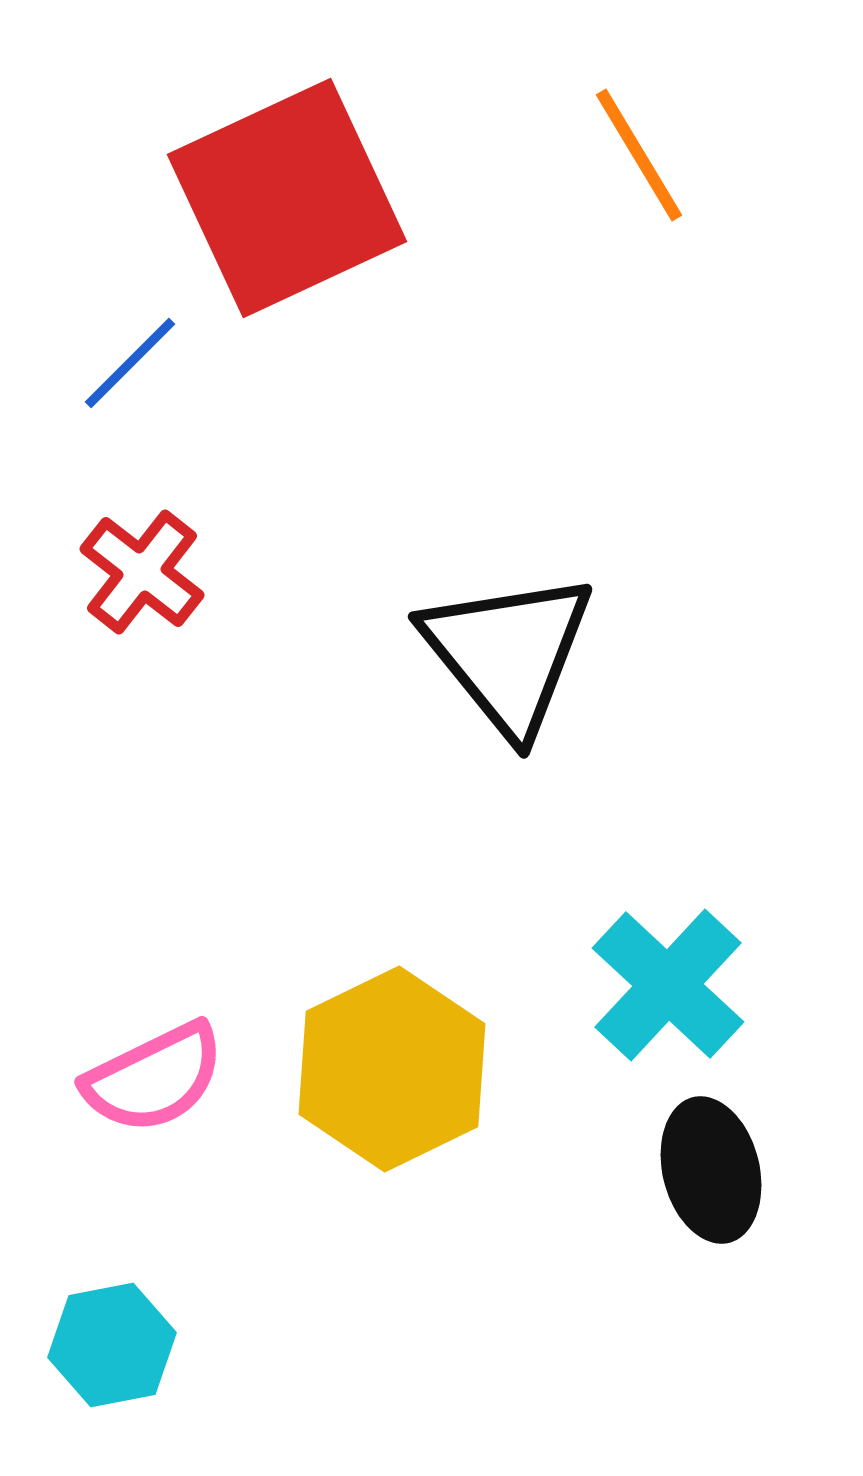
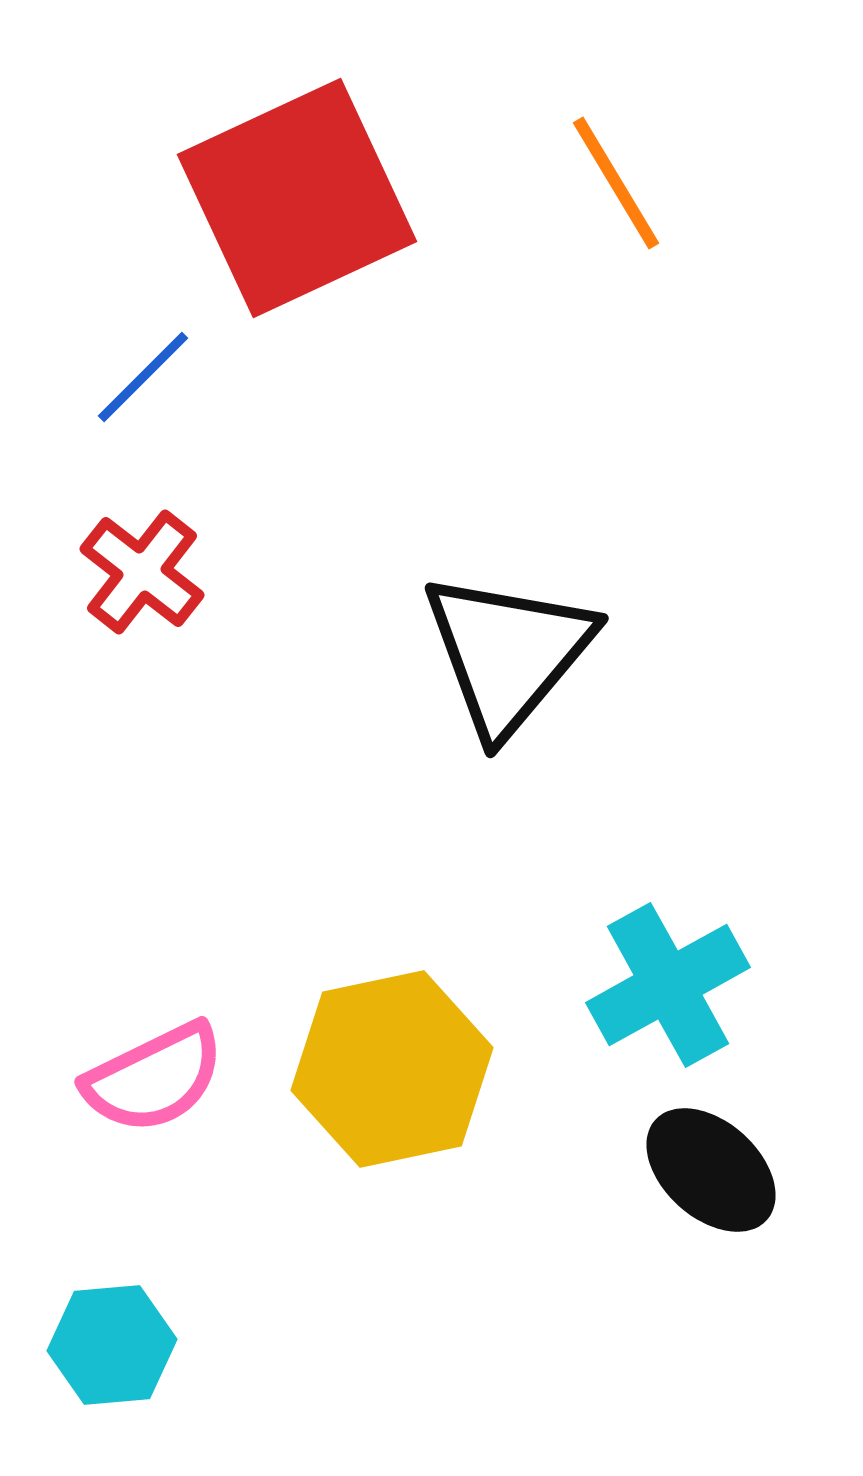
orange line: moved 23 px left, 28 px down
red square: moved 10 px right
blue line: moved 13 px right, 14 px down
black triangle: rotated 19 degrees clockwise
cyan cross: rotated 18 degrees clockwise
yellow hexagon: rotated 14 degrees clockwise
black ellipse: rotated 34 degrees counterclockwise
cyan hexagon: rotated 6 degrees clockwise
